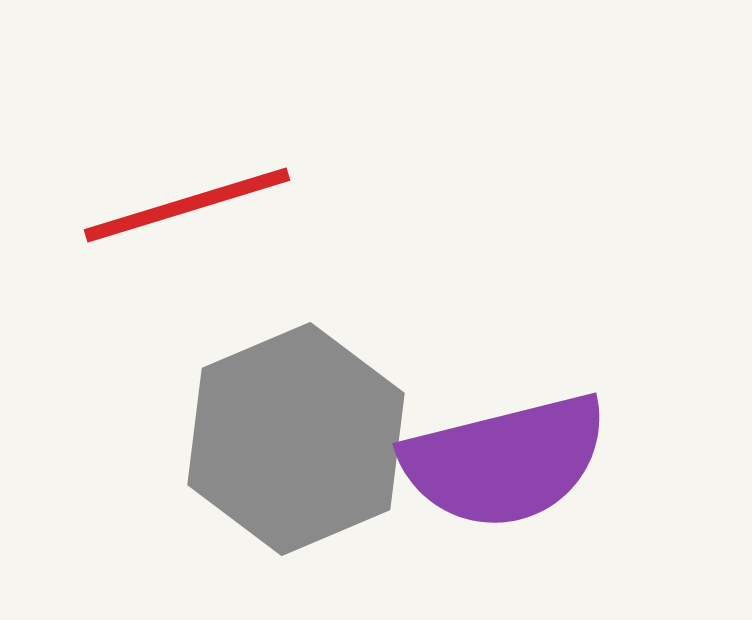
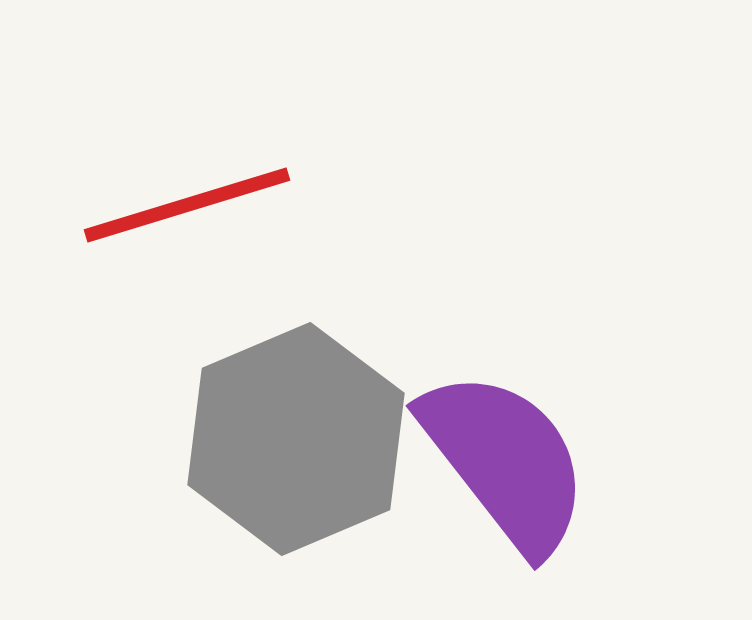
purple semicircle: rotated 114 degrees counterclockwise
